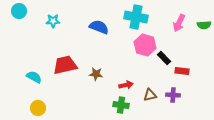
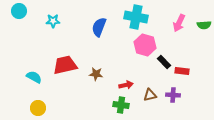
blue semicircle: rotated 90 degrees counterclockwise
black rectangle: moved 4 px down
